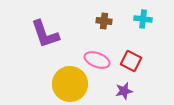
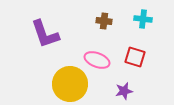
red square: moved 4 px right, 4 px up; rotated 10 degrees counterclockwise
